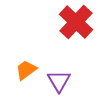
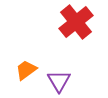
red cross: rotated 8 degrees clockwise
